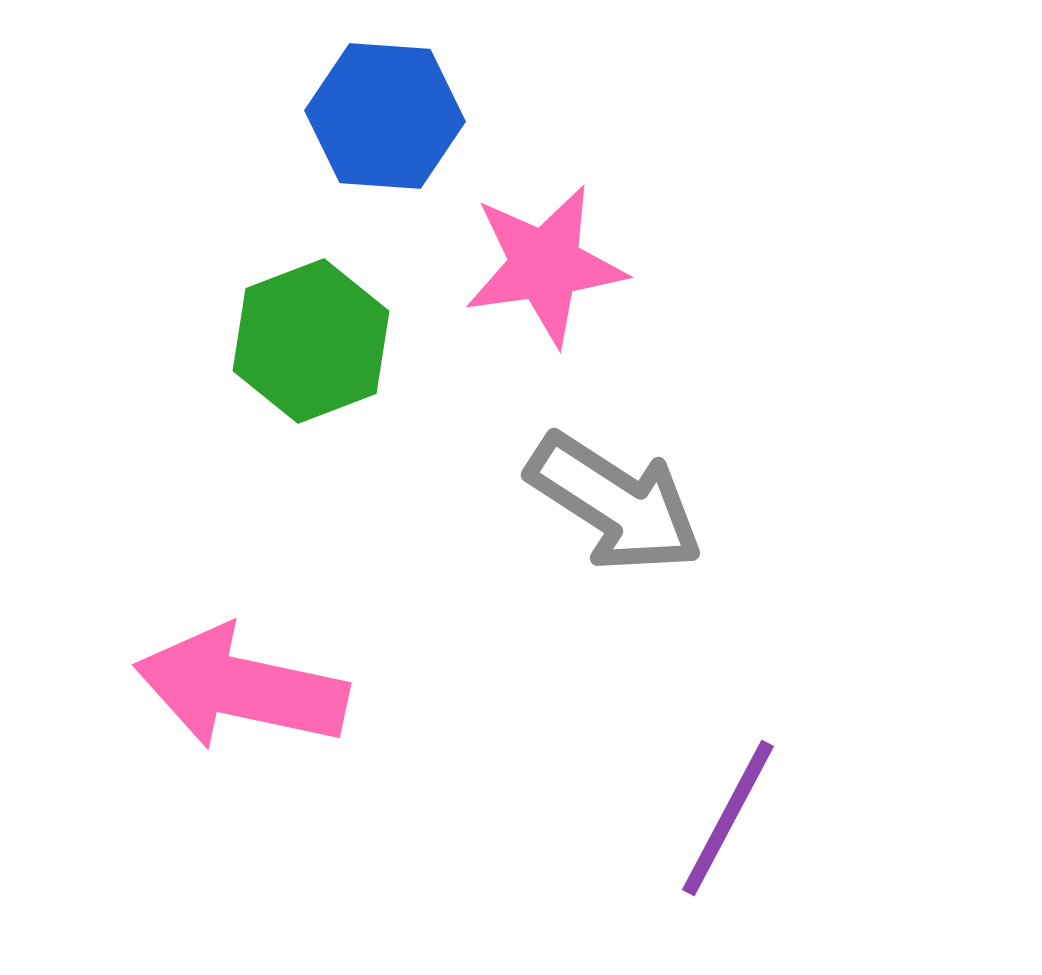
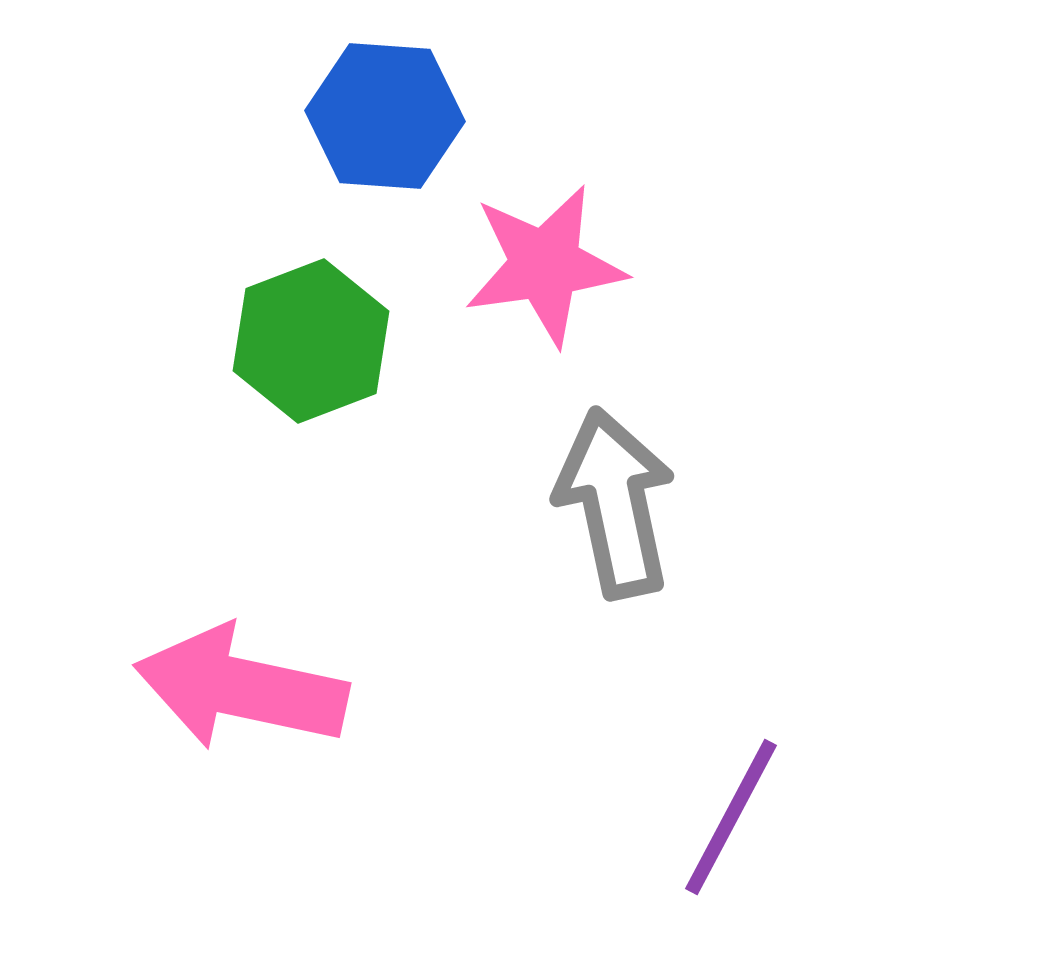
gray arrow: rotated 135 degrees counterclockwise
purple line: moved 3 px right, 1 px up
